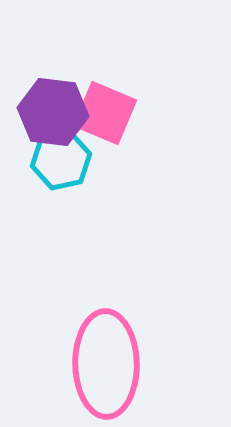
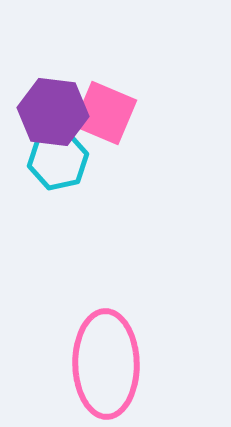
cyan hexagon: moved 3 px left
